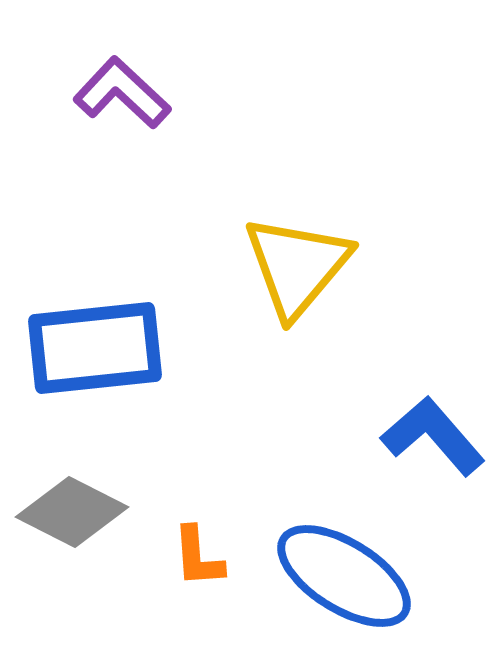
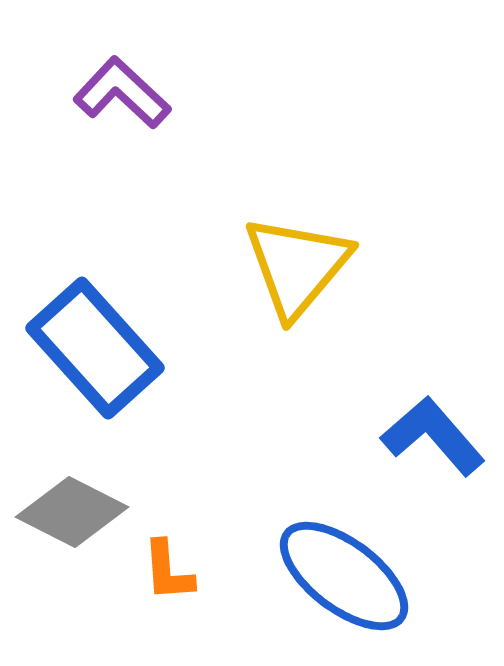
blue rectangle: rotated 54 degrees clockwise
orange L-shape: moved 30 px left, 14 px down
blue ellipse: rotated 5 degrees clockwise
